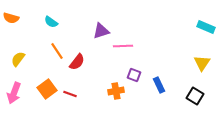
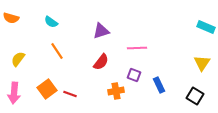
pink line: moved 14 px right, 2 px down
red semicircle: moved 24 px right
pink arrow: rotated 15 degrees counterclockwise
